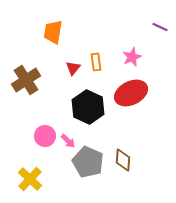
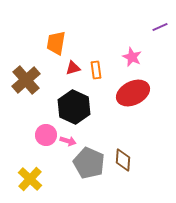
purple line: rotated 49 degrees counterclockwise
orange trapezoid: moved 3 px right, 11 px down
pink star: rotated 24 degrees counterclockwise
orange rectangle: moved 8 px down
red triangle: rotated 35 degrees clockwise
brown cross: rotated 8 degrees counterclockwise
red ellipse: moved 2 px right
black hexagon: moved 14 px left
pink circle: moved 1 px right, 1 px up
pink arrow: rotated 28 degrees counterclockwise
gray pentagon: moved 1 px right, 1 px down
